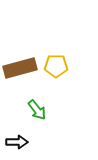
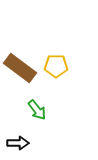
brown rectangle: rotated 52 degrees clockwise
black arrow: moved 1 px right, 1 px down
